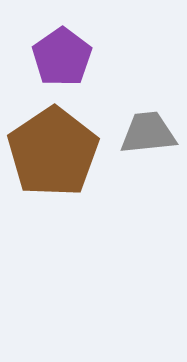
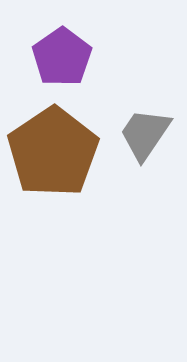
gray trapezoid: moved 3 px left, 1 px down; rotated 50 degrees counterclockwise
